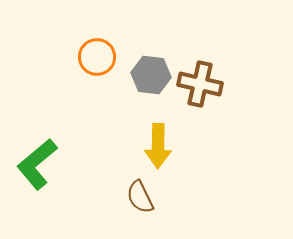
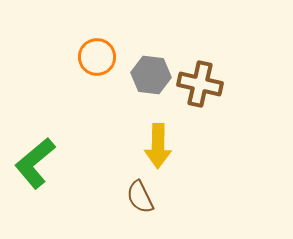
green L-shape: moved 2 px left, 1 px up
